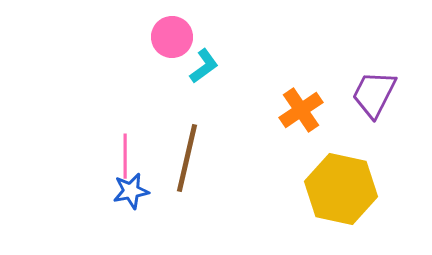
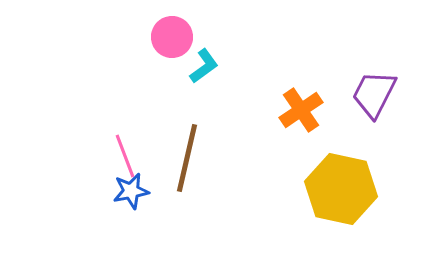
pink line: rotated 21 degrees counterclockwise
